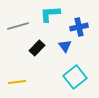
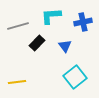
cyan L-shape: moved 1 px right, 2 px down
blue cross: moved 4 px right, 5 px up
black rectangle: moved 5 px up
